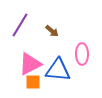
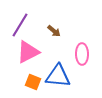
brown arrow: moved 2 px right
pink triangle: moved 2 px left, 12 px up
blue triangle: moved 6 px down
orange square: rotated 21 degrees clockwise
